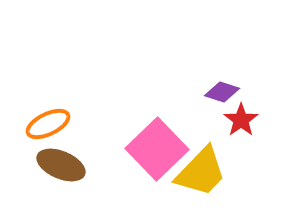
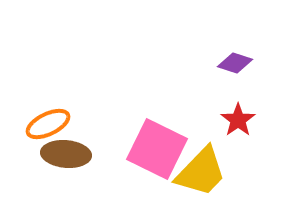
purple diamond: moved 13 px right, 29 px up
red star: moved 3 px left
pink square: rotated 20 degrees counterclockwise
brown ellipse: moved 5 px right, 11 px up; rotated 18 degrees counterclockwise
